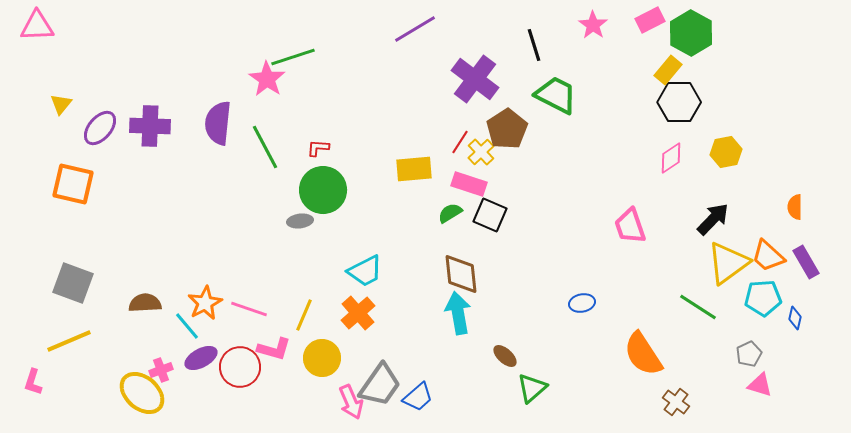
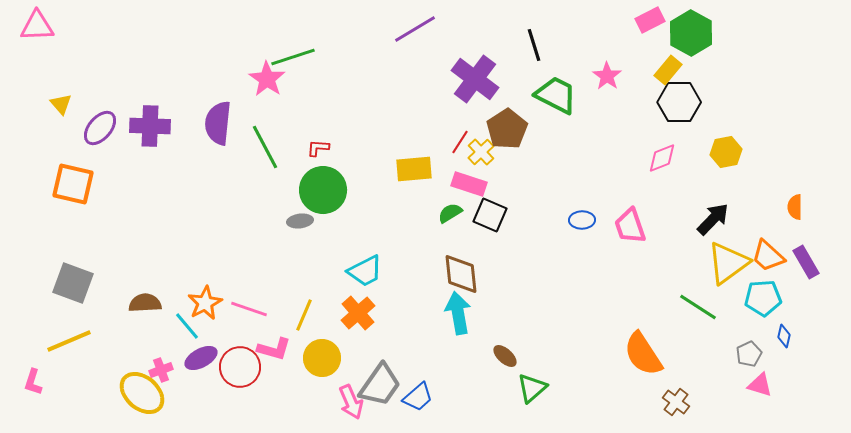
pink star at (593, 25): moved 14 px right, 51 px down
yellow triangle at (61, 104): rotated 20 degrees counterclockwise
pink diamond at (671, 158): moved 9 px left; rotated 12 degrees clockwise
blue ellipse at (582, 303): moved 83 px up; rotated 10 degrees clockwise
blue diamond at (795, 318): moved 11 px left, 18 px down
